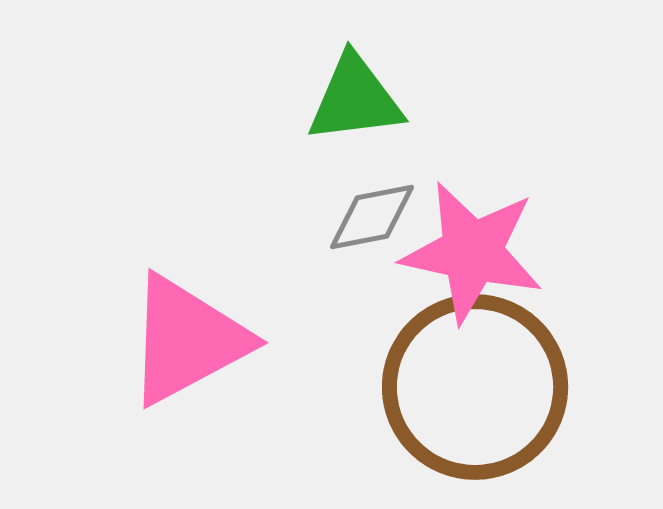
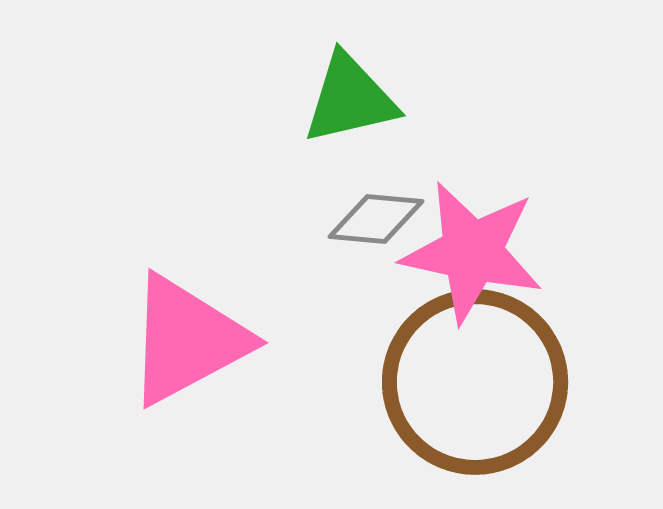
green triangle: moved 5 px left; rotated 6 degrees counterclockwise
gray diamond: moved 4 px right, 2 px down; rotated 16 degrees clockwise
brown circle: moved 5 px up
